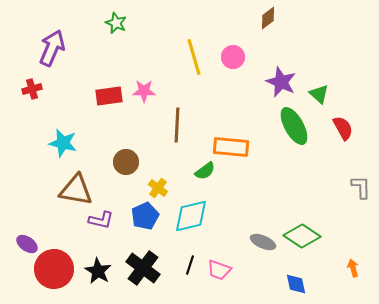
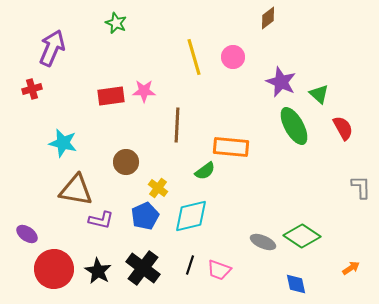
red rectangle: moved 2 px right
purple ellipse: moved 10 px up
orange arrow: moved 2 px left; rotated 72 degrees clockwise
